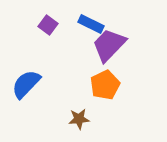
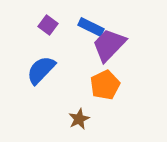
blue rectangle: moved 3 px down
blue semicircle: moved 15 px right, 14 px up
brown star: rotated 20 degrees counterclockwise
